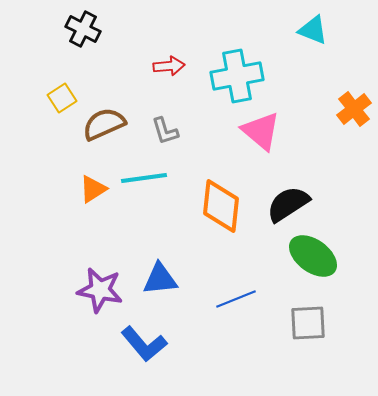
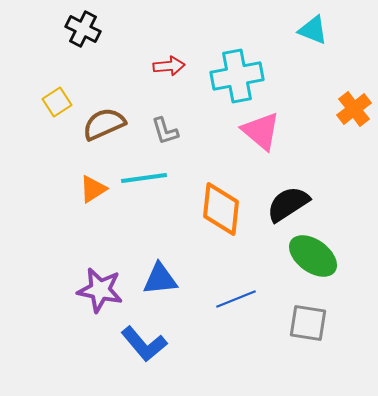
yellow square: moved 5 px left, 4 px down
orange diamond: moved 3 px down
gray square: rotated 12 degrees clockwise
